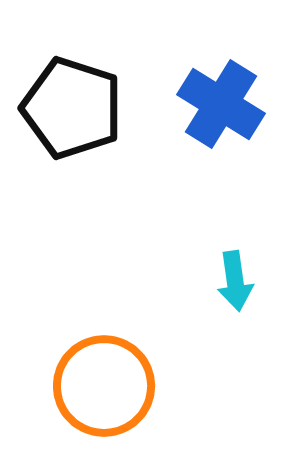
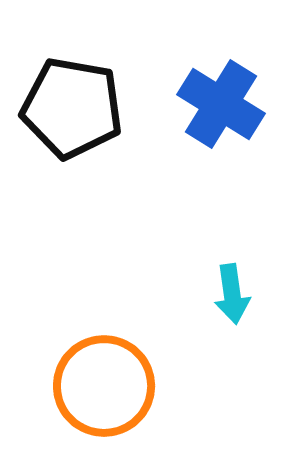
black pentagon: rotated 8 degrees counterclockwise
cyan arrow: moved 3 px left, 13 px down
